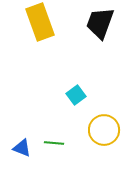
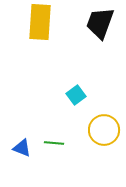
yellow rectangle: rotated 24 degrees clockwise
